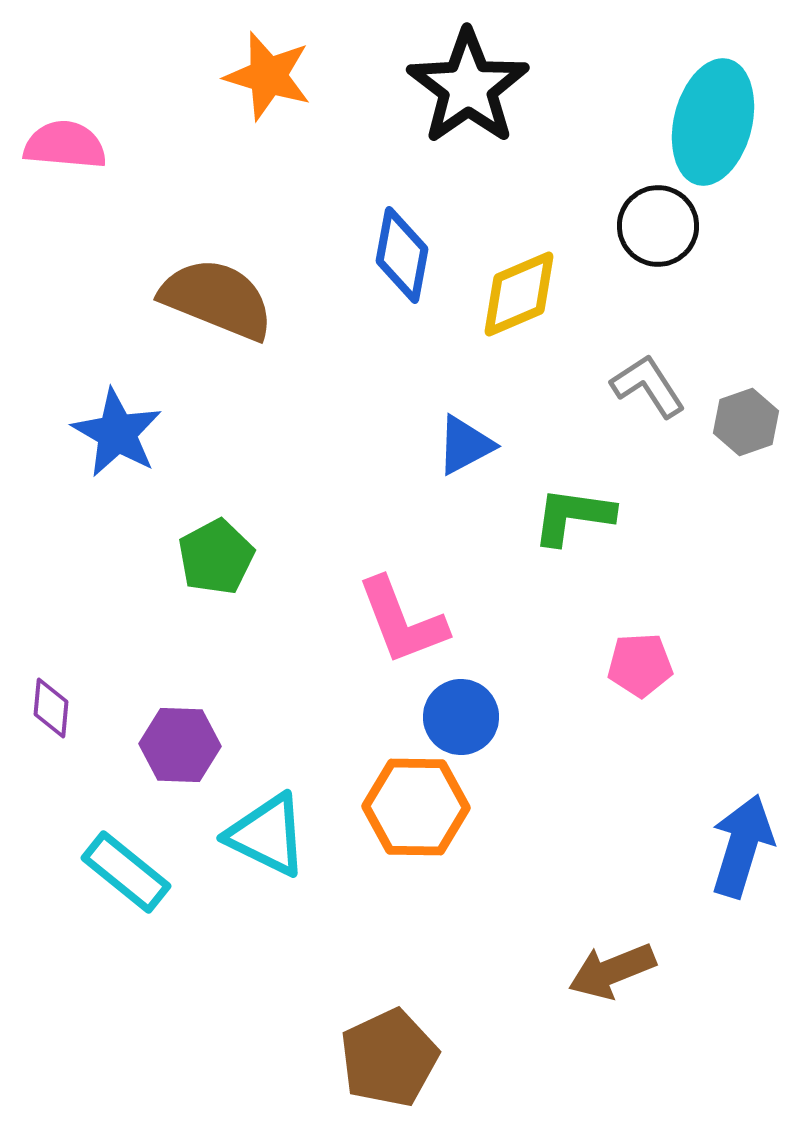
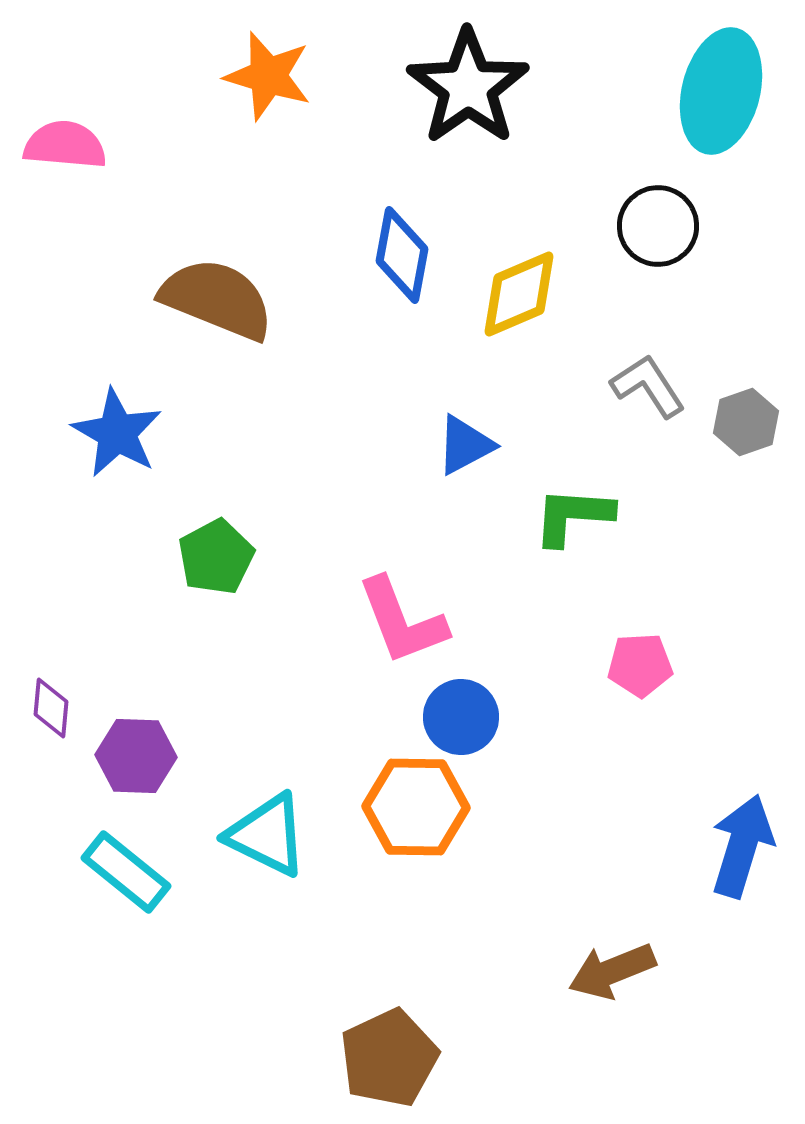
cyan ellipse: moved 8 px right, 31 px up
green L-shape: rotated 4 degrees counterclockwise
purple hexagon: moved 44 px left, 11 px down
